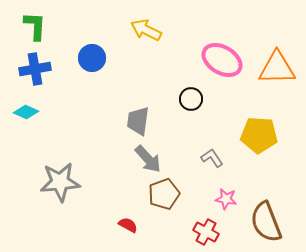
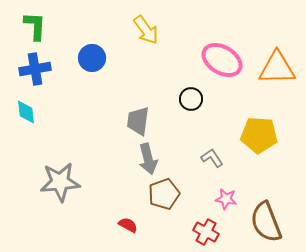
yellow arrow: rotated 152 degrees counterclockwise
cyan diamond: rotated 60 degrees clockwise
gray arrow: rotated 28 degrees clockwise
